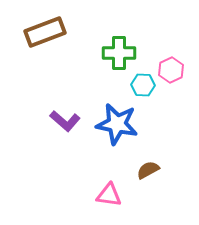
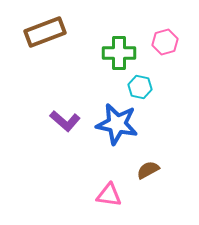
pink hexagon: moved 6 px left, 28 px up; rotated 10 degrees clockwise
cyan hexagon: moved 3 px left, 2 px down; rotated 10 degrees clockwise
